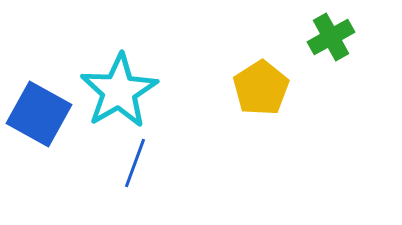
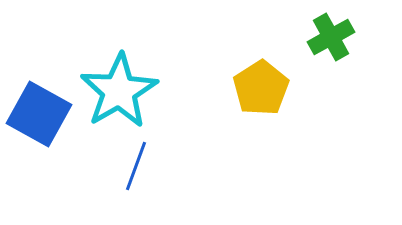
blue line: moved 1 px right, 3 px down
